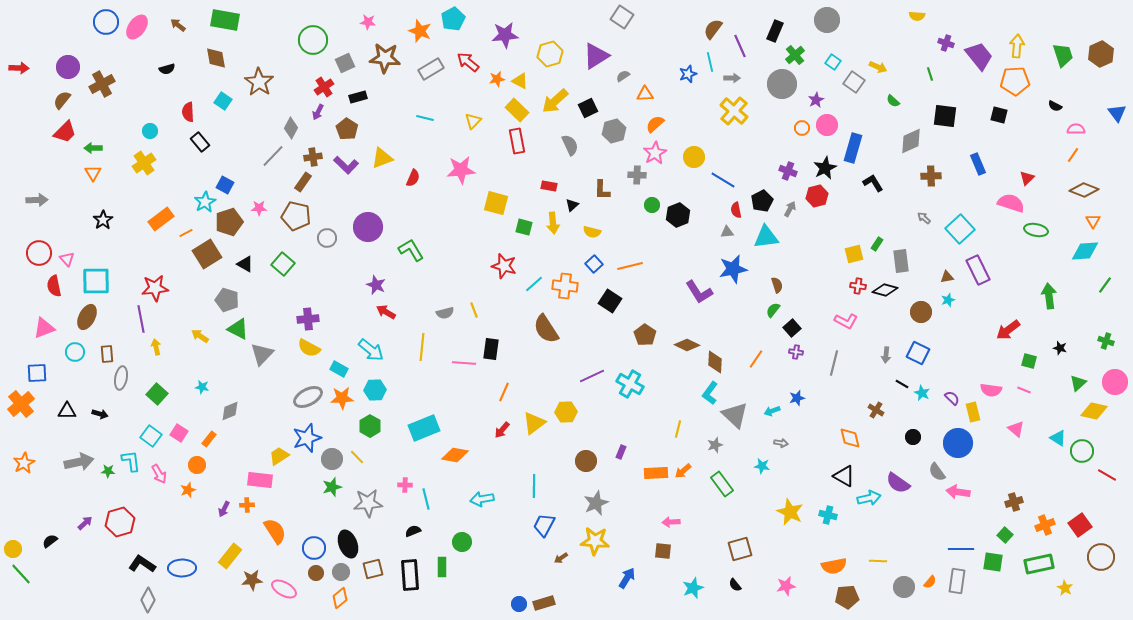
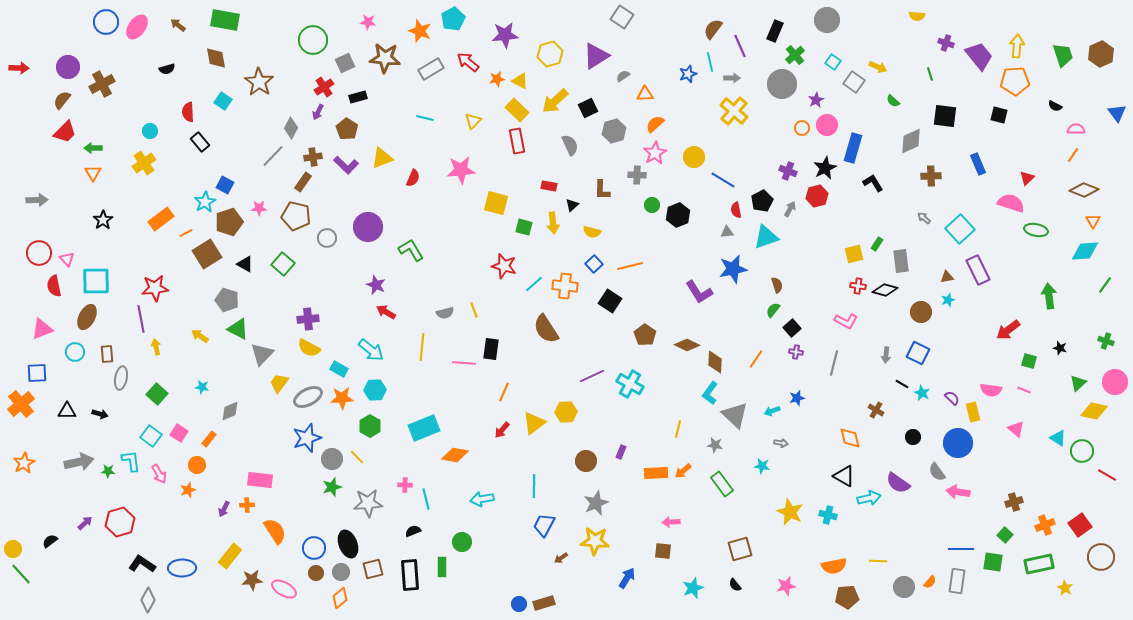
cyan triangle at (766, 237): rotated 12 degrees counterclockwise
pink triangle at (44, 328): moved 2 px left, 1 px down
gray star at (715, 445): rotated 28 degrees clockwise
yellow trapezoid at (279, 456): moved 73 px up; rotated 20 degrees counterclockwise
